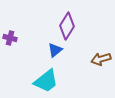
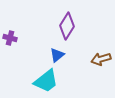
blue triangle: moved 2 px right, 5 px down
